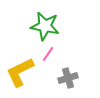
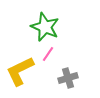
green star: moved 1 px down; rotated 12 degrees clockwise
yellow L-shape: moved 1 px up
